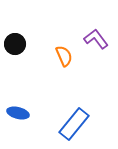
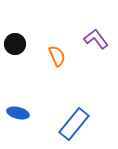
orange semicircle: moved 7 px left
